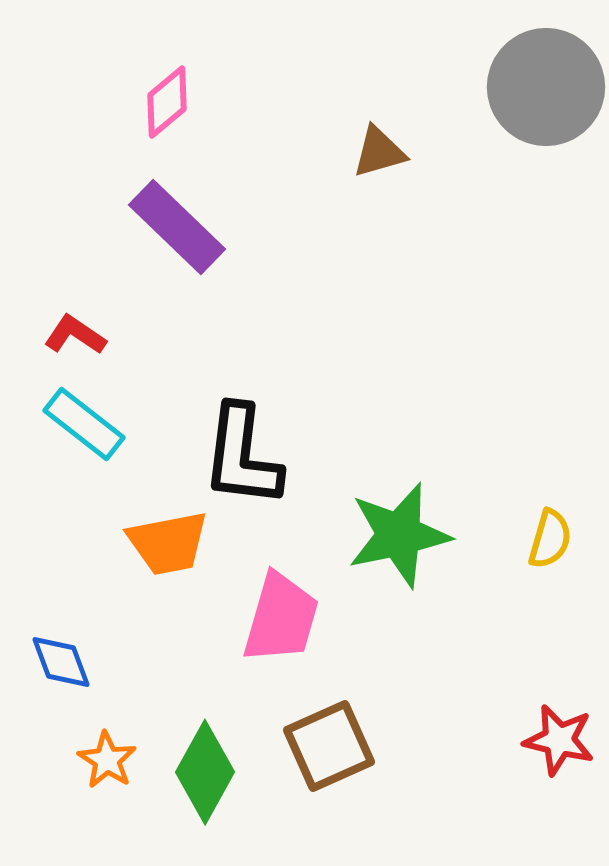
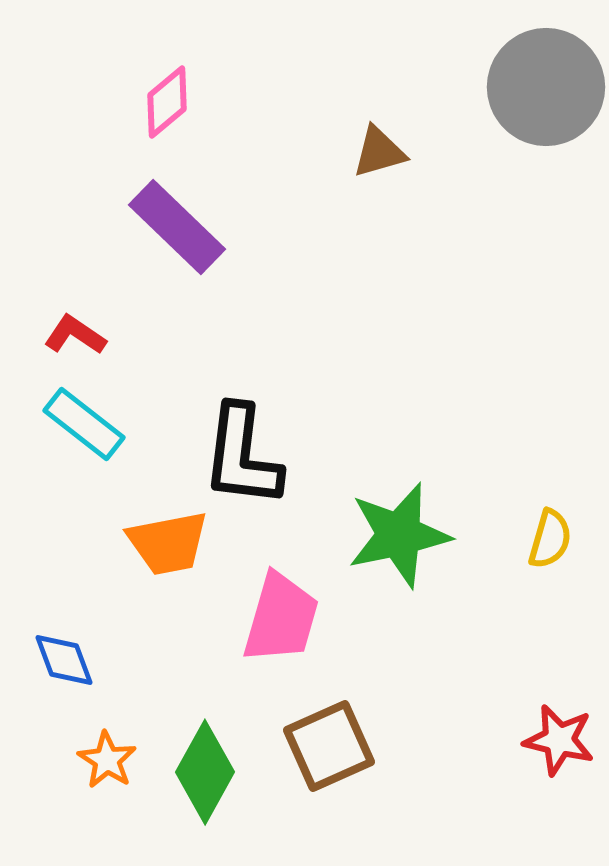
blue diamond: moved 3 px right, 2 px up
